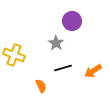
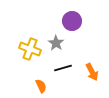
yellow cross: moved 16 px right, 6 px up
orange arrow: moved 1 px left, 1 px down; rotated 84 degrees counterclockwise
